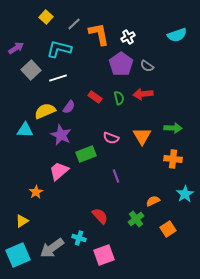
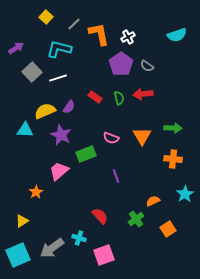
gray square: moved 1 px right, 2 px down
